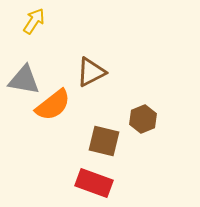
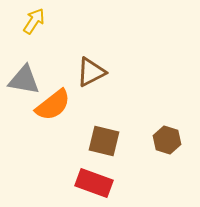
brown hexagon: moved 24 px right, 21 px down; rotated 20 degrees counterclockwise
